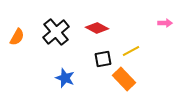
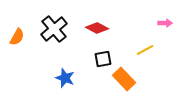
black cross: moved 2 px left, 3 px up
yellow line: moved 14 px right, 1 px up
